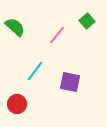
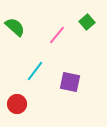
green square: moved 1 px down
